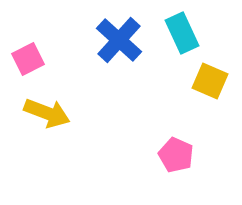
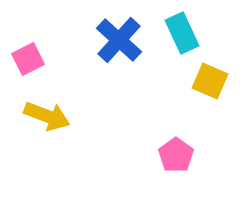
yellow arrow: moved 3 px down
pink pentagon: rotated 12 degrees clockwise
